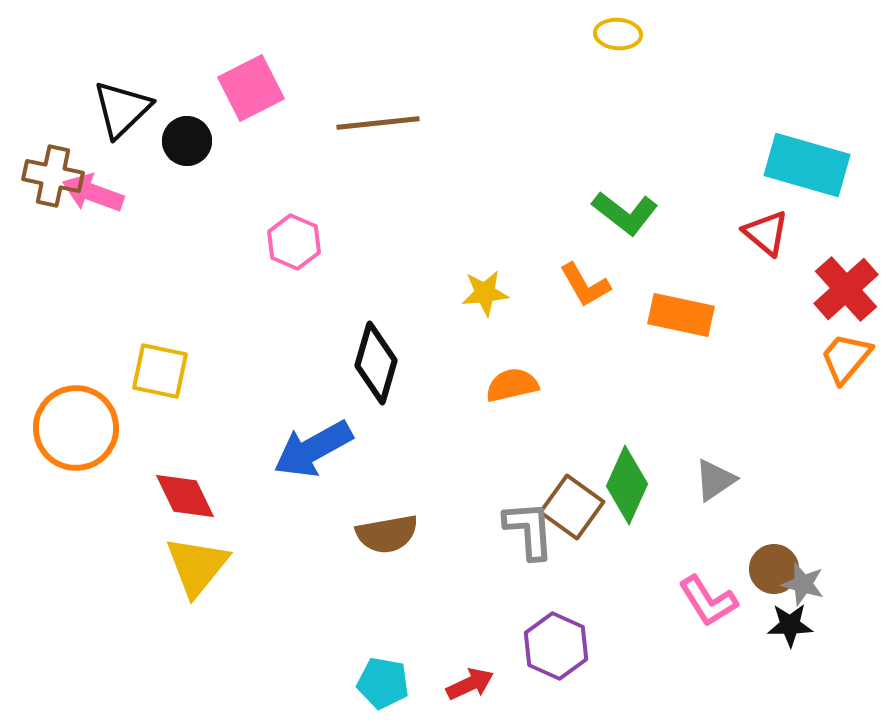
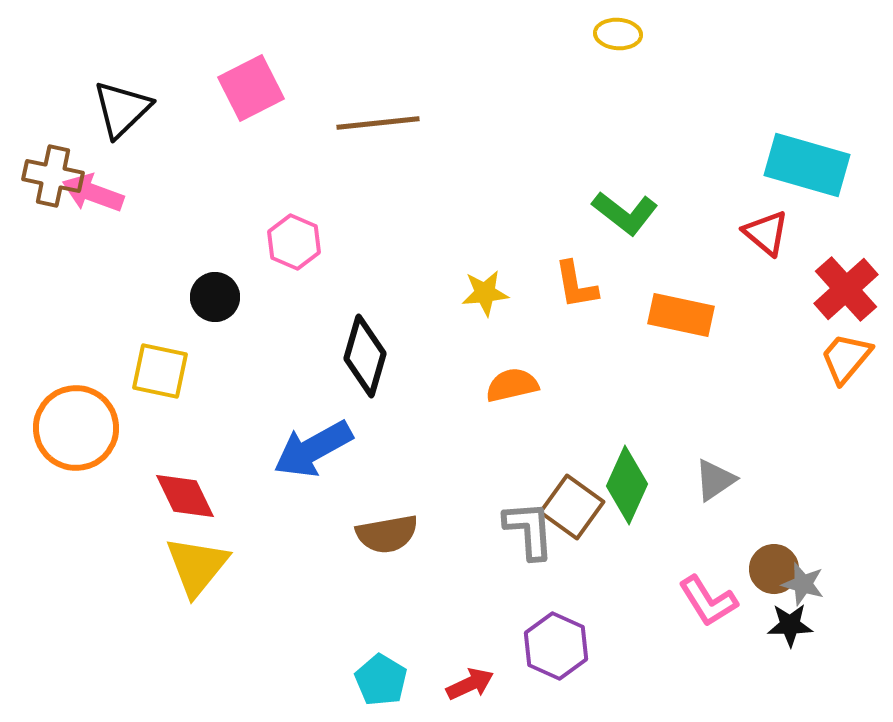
black circle: moved 28 px right, 156 px down
orange L-shape: moved 9 px left; rotated 20 degrees clockwise
black diamond: moved 11 px left, 7 px up
cyan pentagon: moved 2 px left, 3 px up; rotated 21 degrees clockwise
